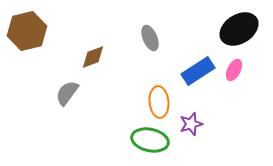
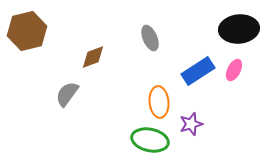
black ellipse: rotated 27 degrees clockwise
gray semicircle: moved 1 px down
